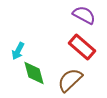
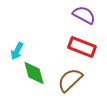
red rectangle: rotated 20 degrees counterclockwise
cyan arrow: moved 1 px left
